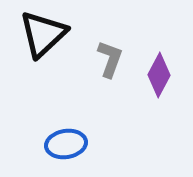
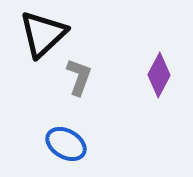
gray L-shape: moved 31 px left, 18 px down
blue ellipse: rotated 39 degrees clockwise
